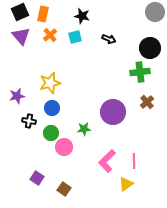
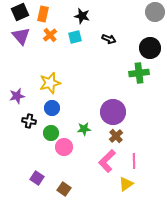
green cross: moved 1 px left, 1 px down
brown cross: moved 31 px left, 34 px down
